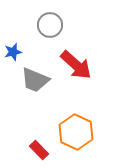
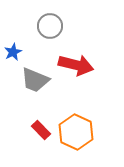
gray circle: moved 1 px down
blue star: rotated 12 degrees counterclockwise
red arrow: rotated 28 degrees counterclockwise
red rectangle: moved 2 px right, 20 px up
